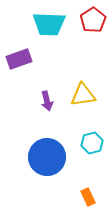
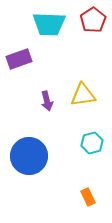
blue circle: moved 18 px left, 1 px up
